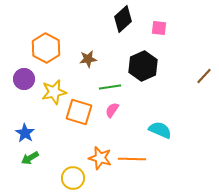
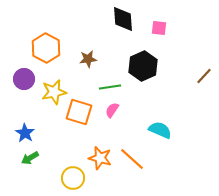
black diamond: rotated 52 degrees counterclockwise
orange line: rotated 40 degrees clockwise
